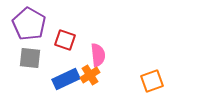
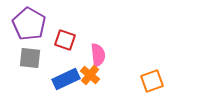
orange cross: rotated 18 degrees counterclockwise
